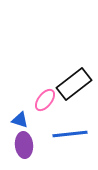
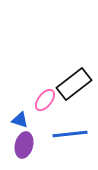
purple ellipse: rotated 20 degrees clockwise
